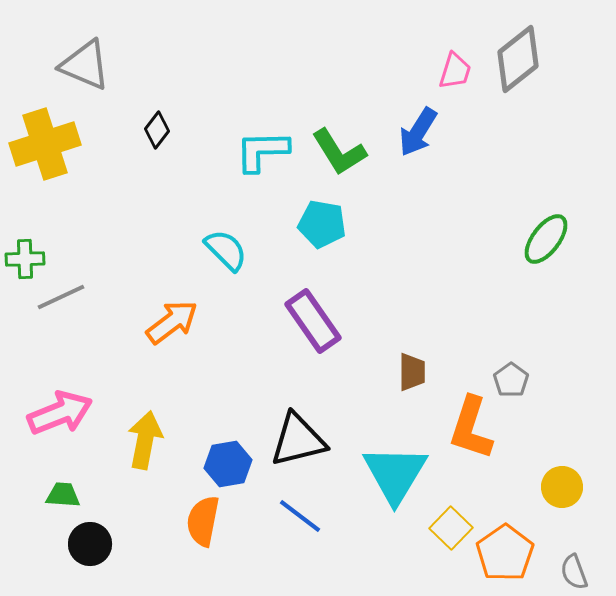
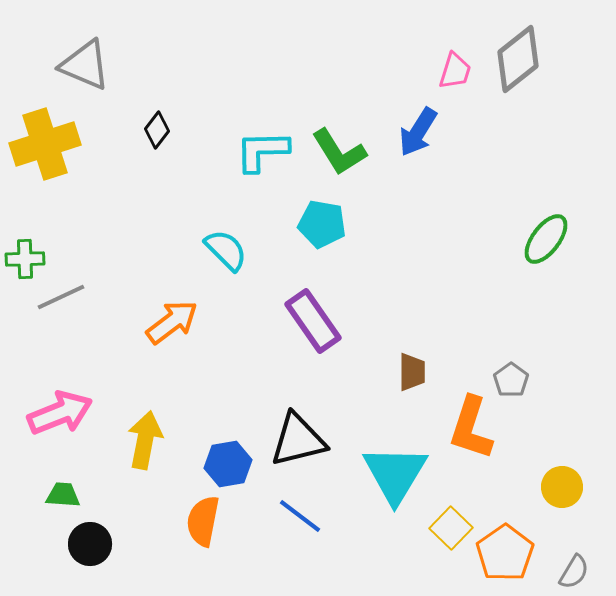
gray semicircle: rotated 129 degrees counterclockwise
